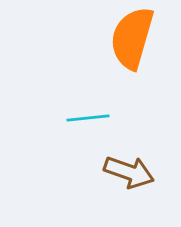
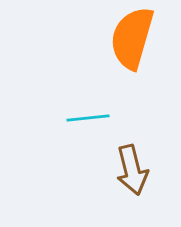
brown arrow: moved 3 px right, 2 px up; rotated 57 degrees clockwise
